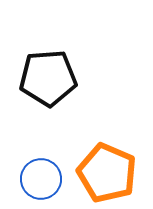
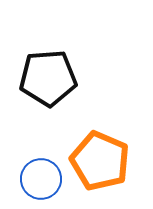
orange pentagon: moved 7 px left, 12 px up
